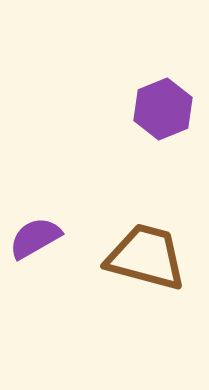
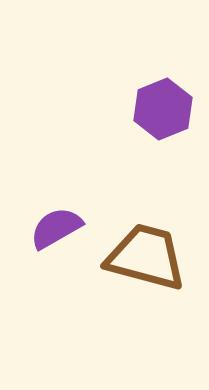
purple semicircle: moved 21 px right, 10 px up
